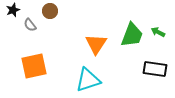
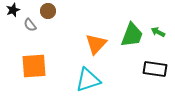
brown circle: moved 2 px left
orange triangle: rotated 10 degrees clockwise
orange square: rotated 8 degrees clockwise
